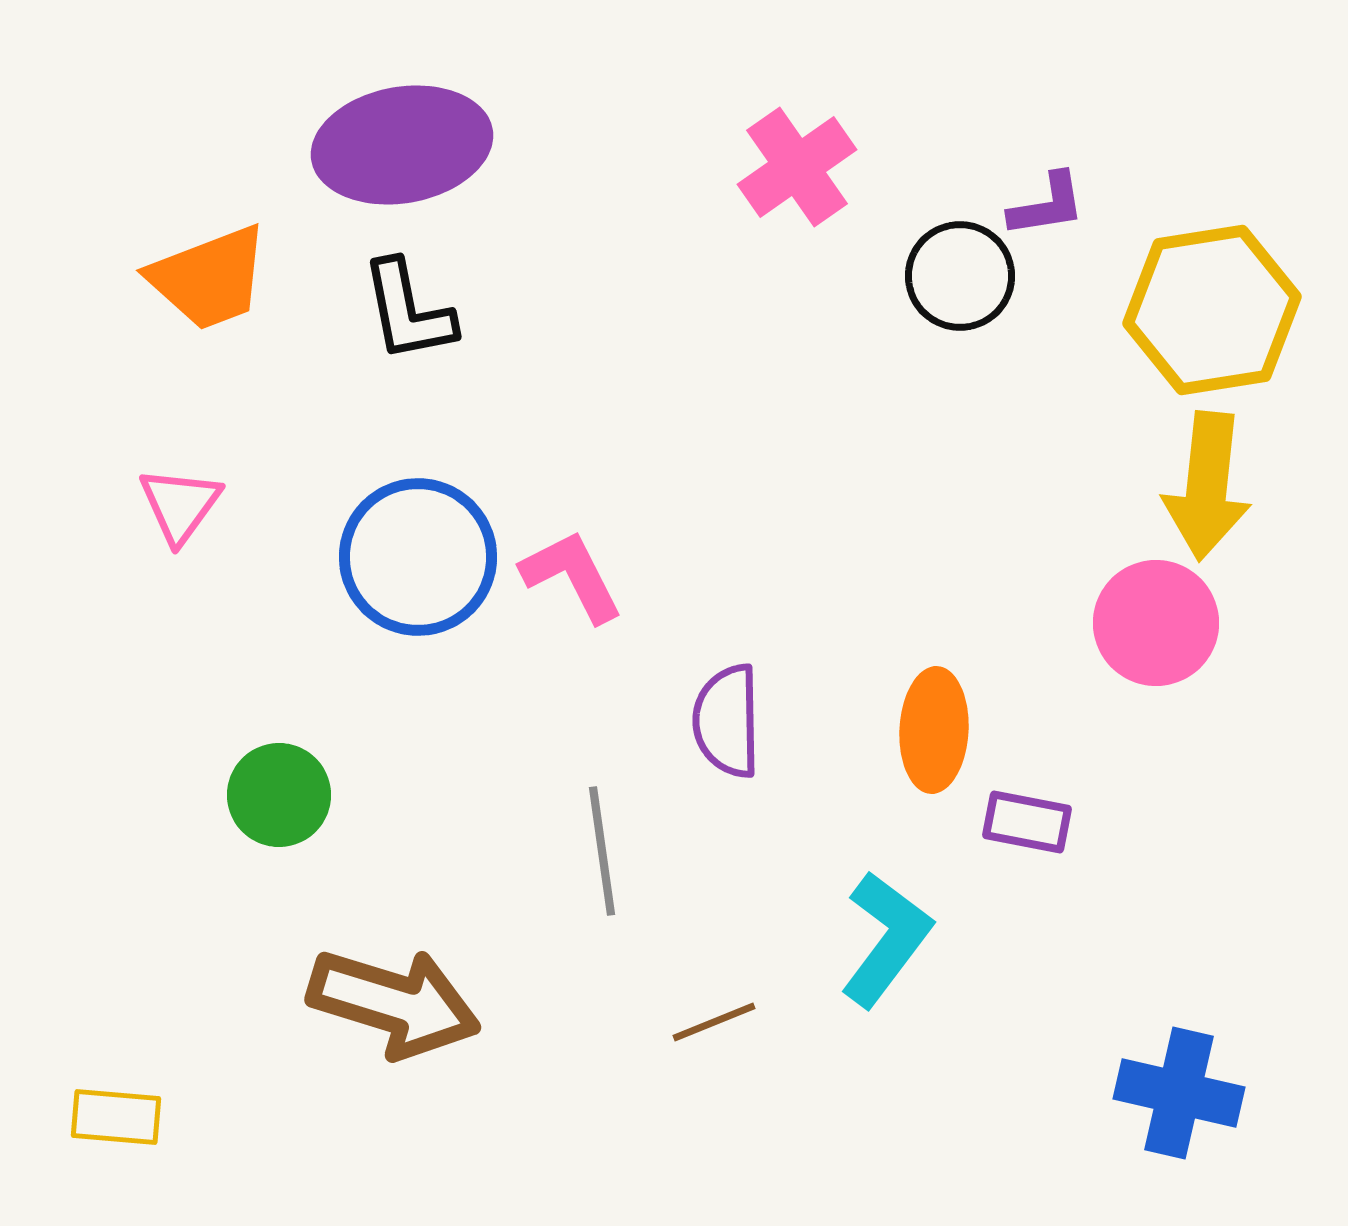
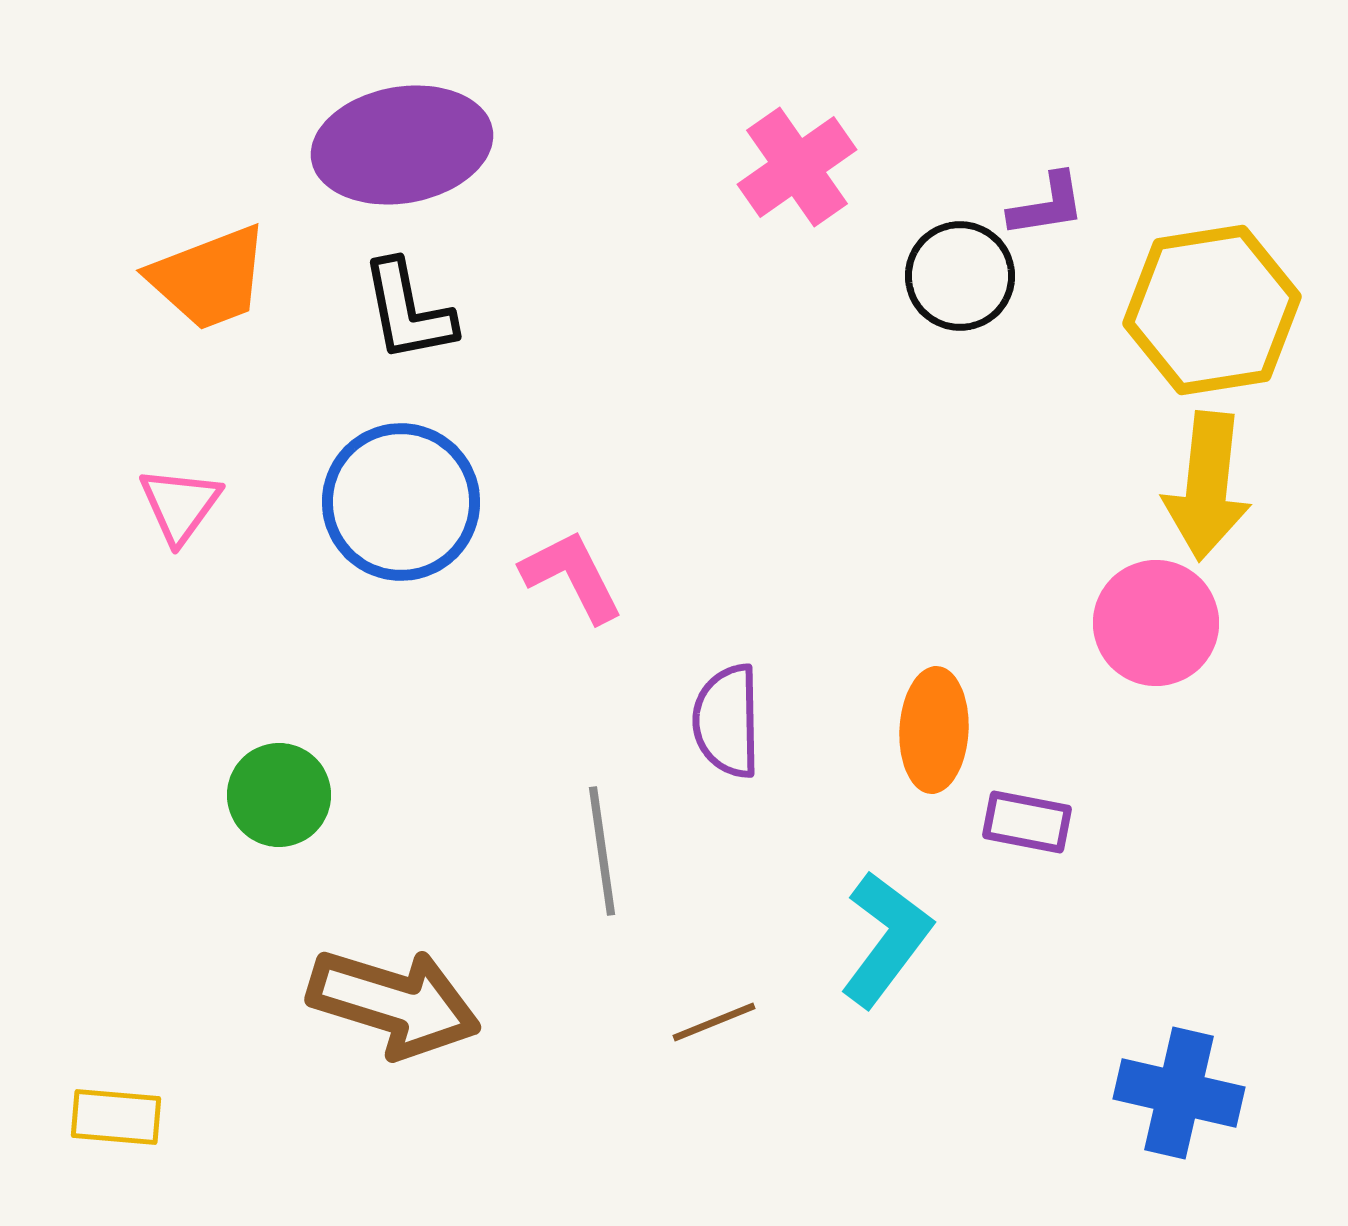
blue circle: moved 17 px left, 55 px up
